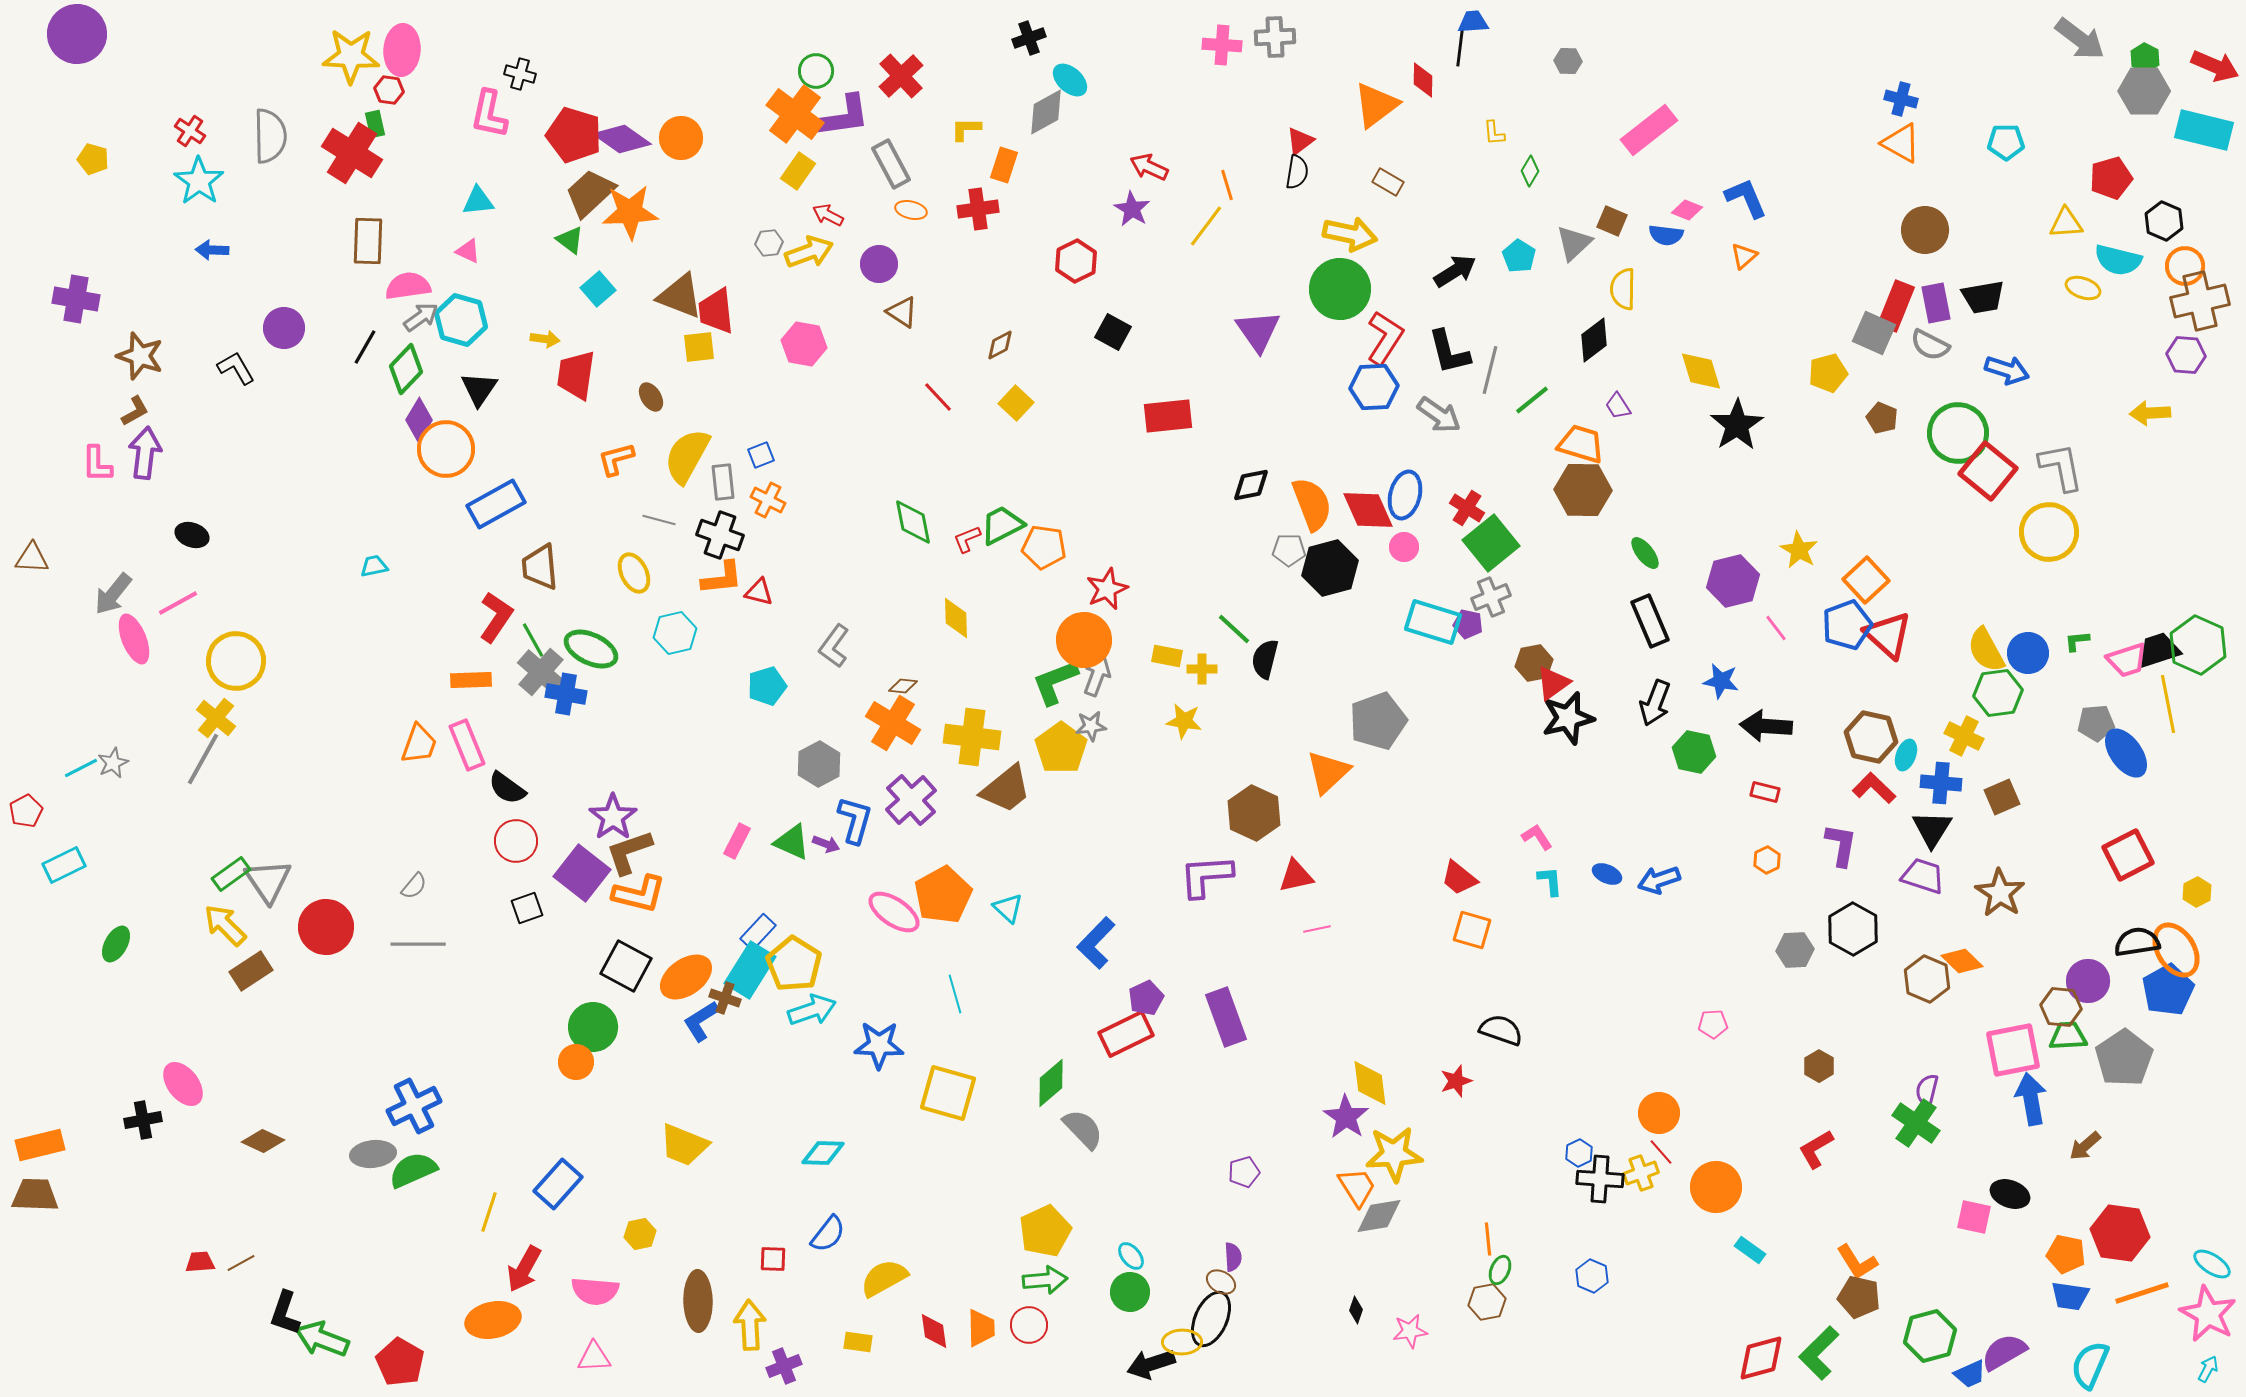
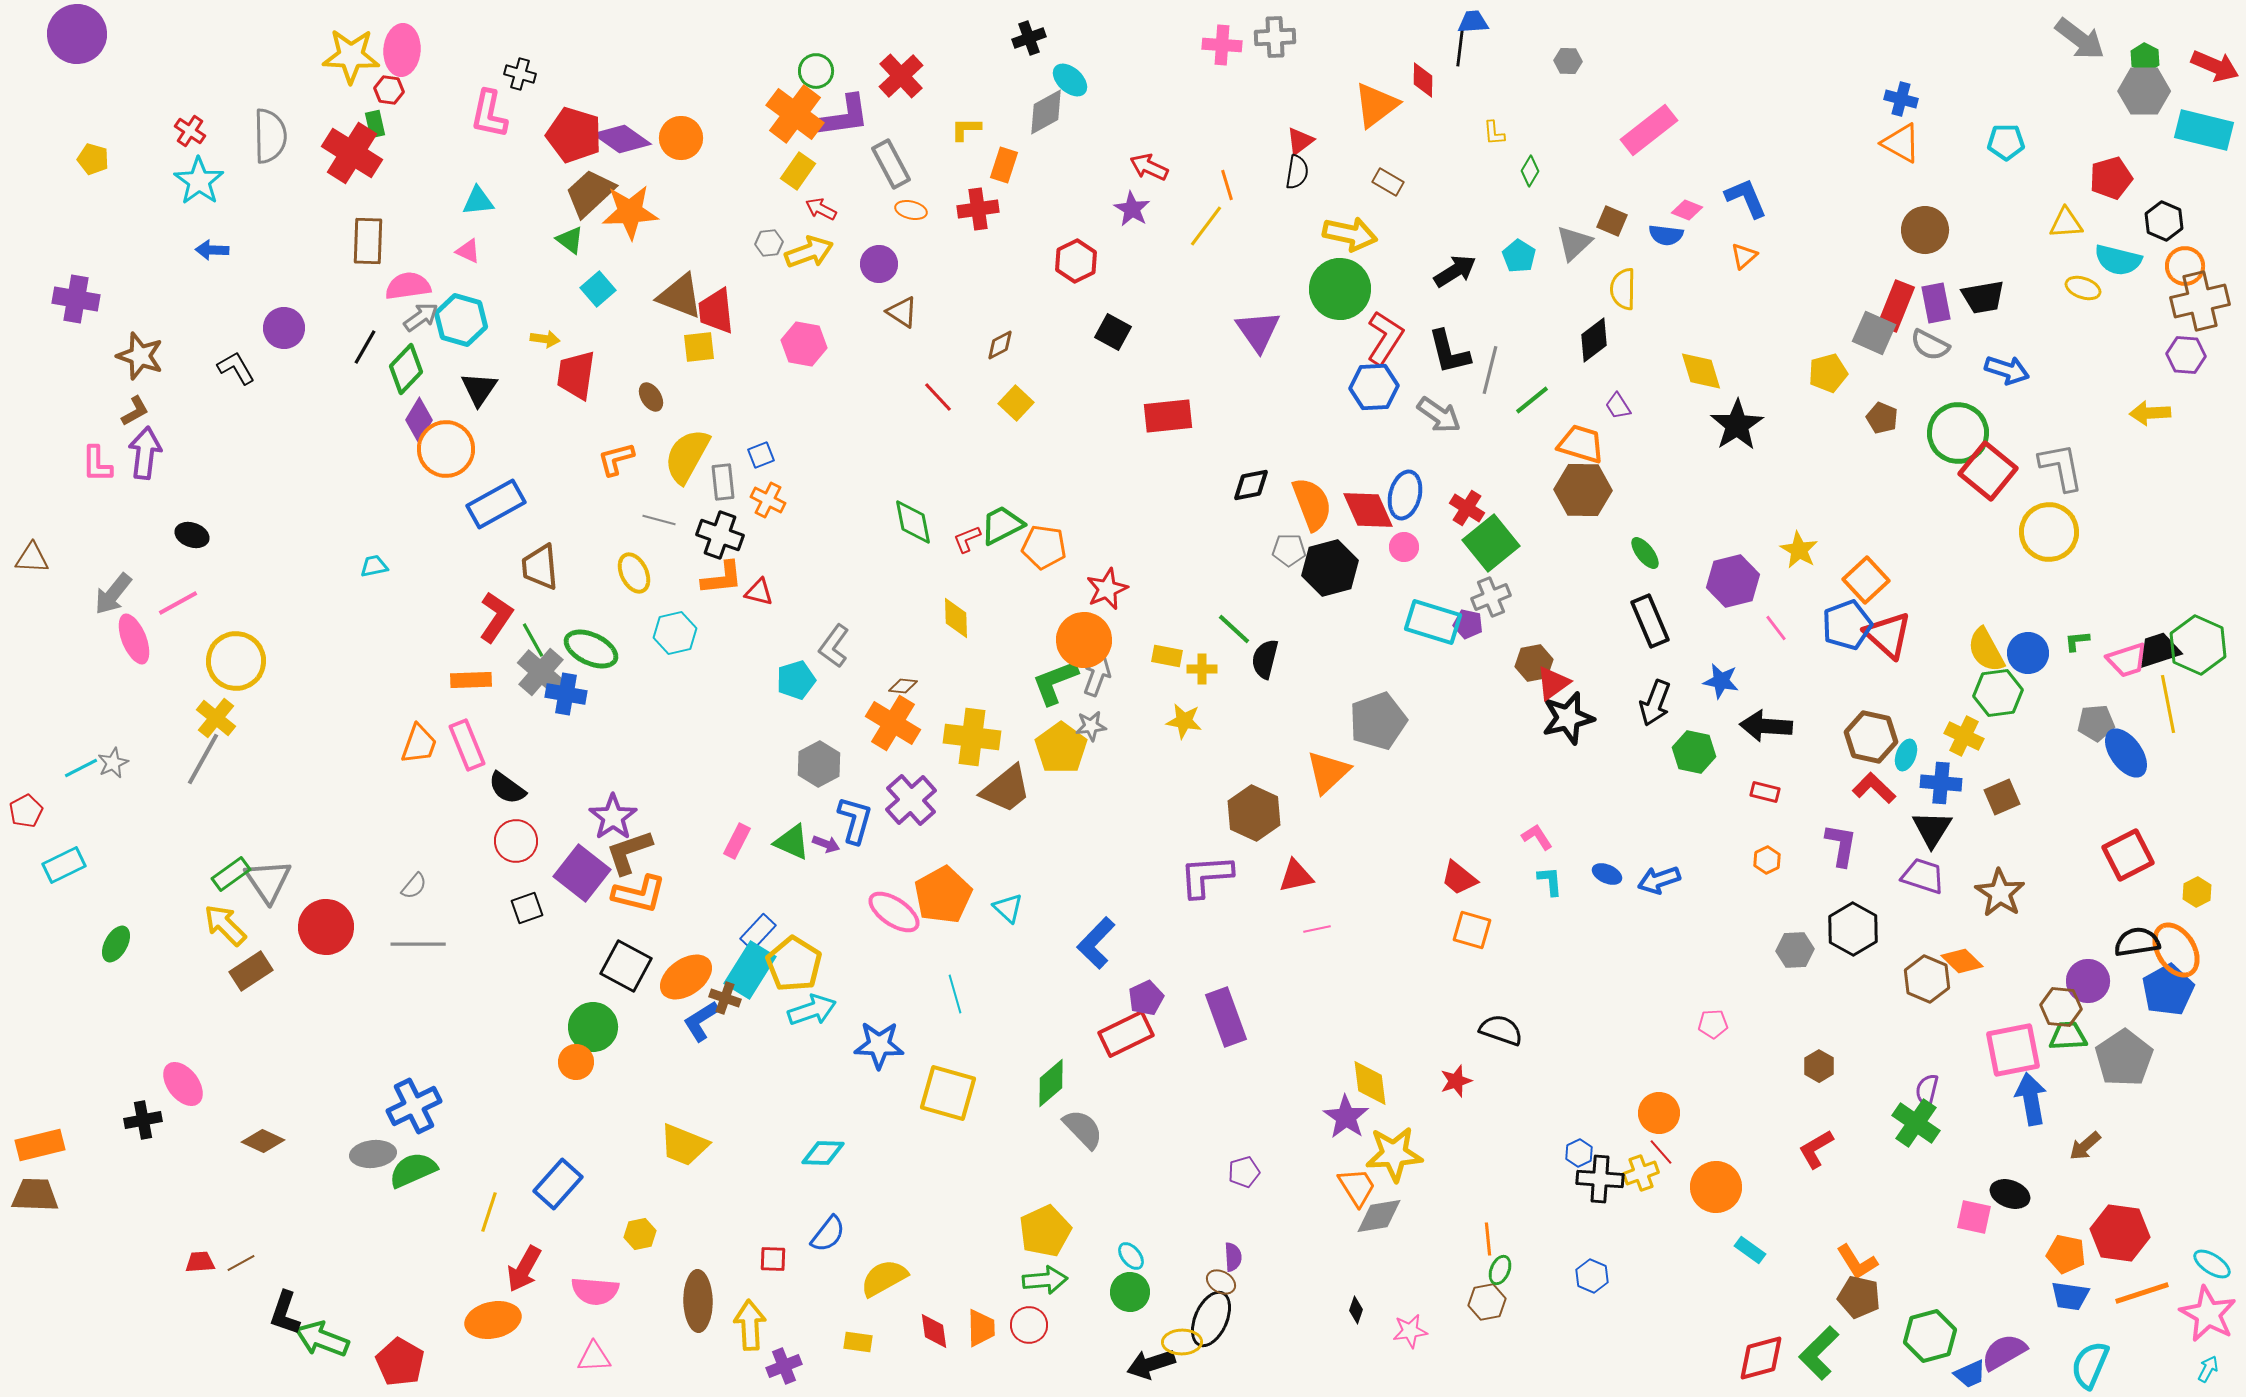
red arrow at (828, 215): moved 7 px left, 6 px up
cyan pentagon at (767, 686): moved 29 px right, 6 px up
